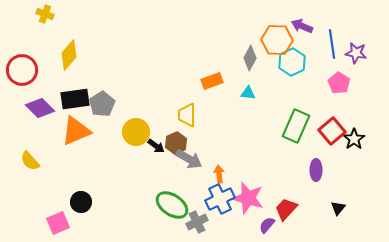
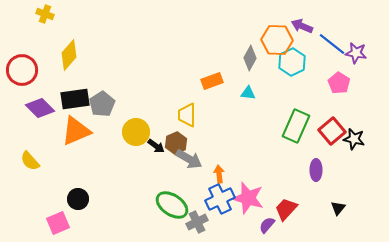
blue line: rotated 44 degrees counterclockwise
black star: rotated 25 degrees counterclockwise
black circle: moved 3 px left, 3 px up
